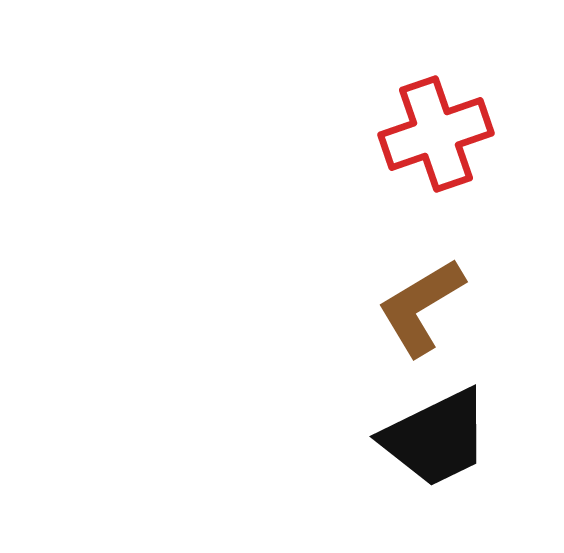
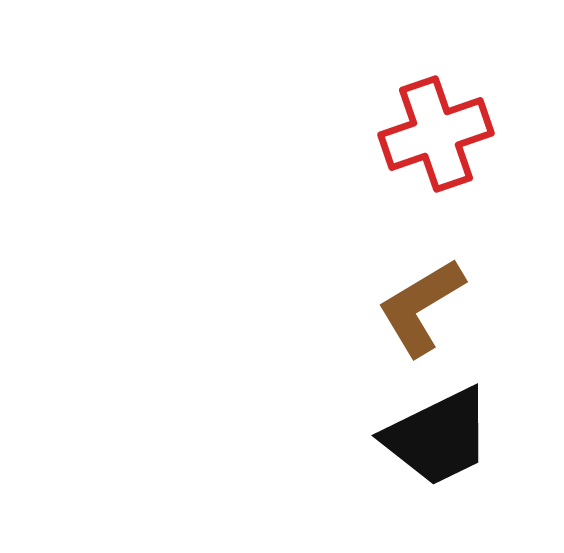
black trapezoid: moved 2 px right, 1 px up
